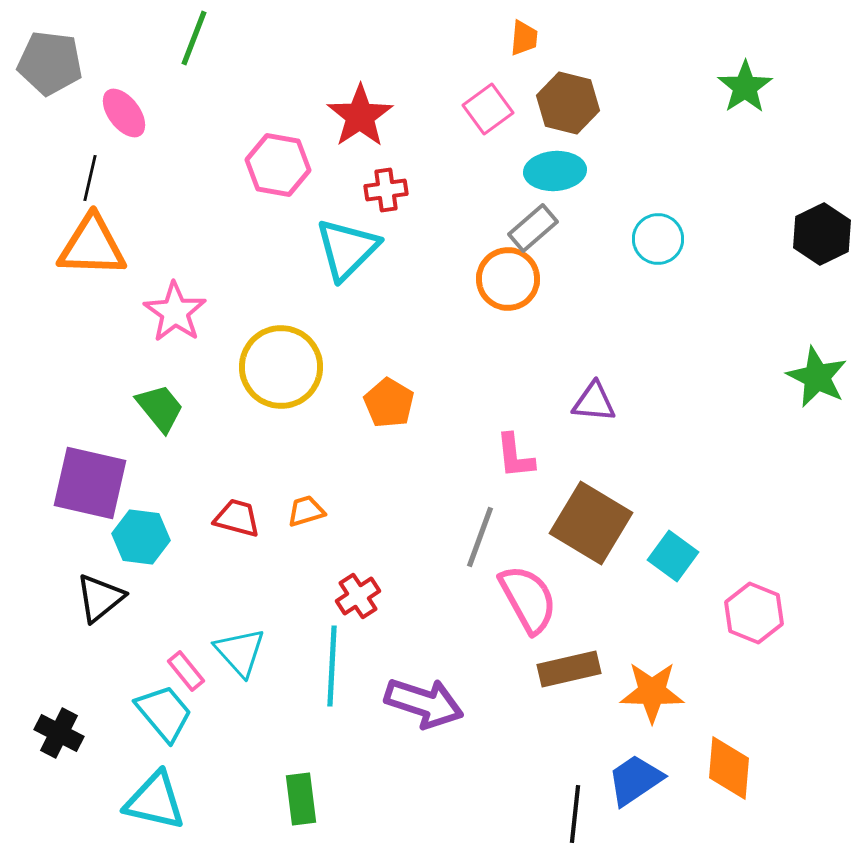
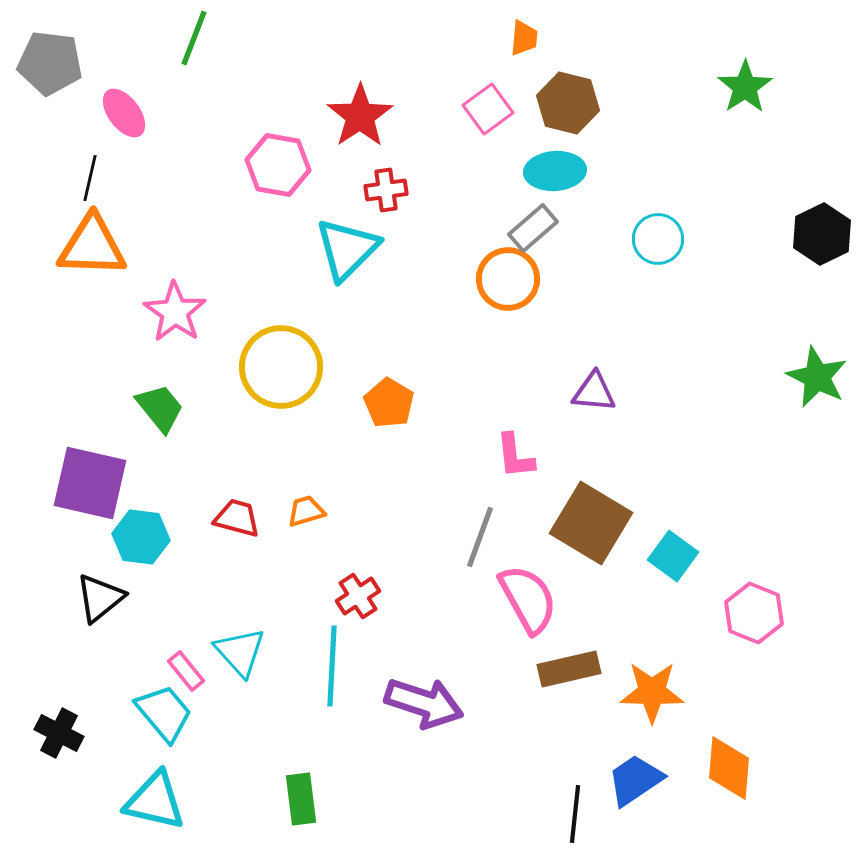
purple triangle at (594, 402): moved 10 px up
